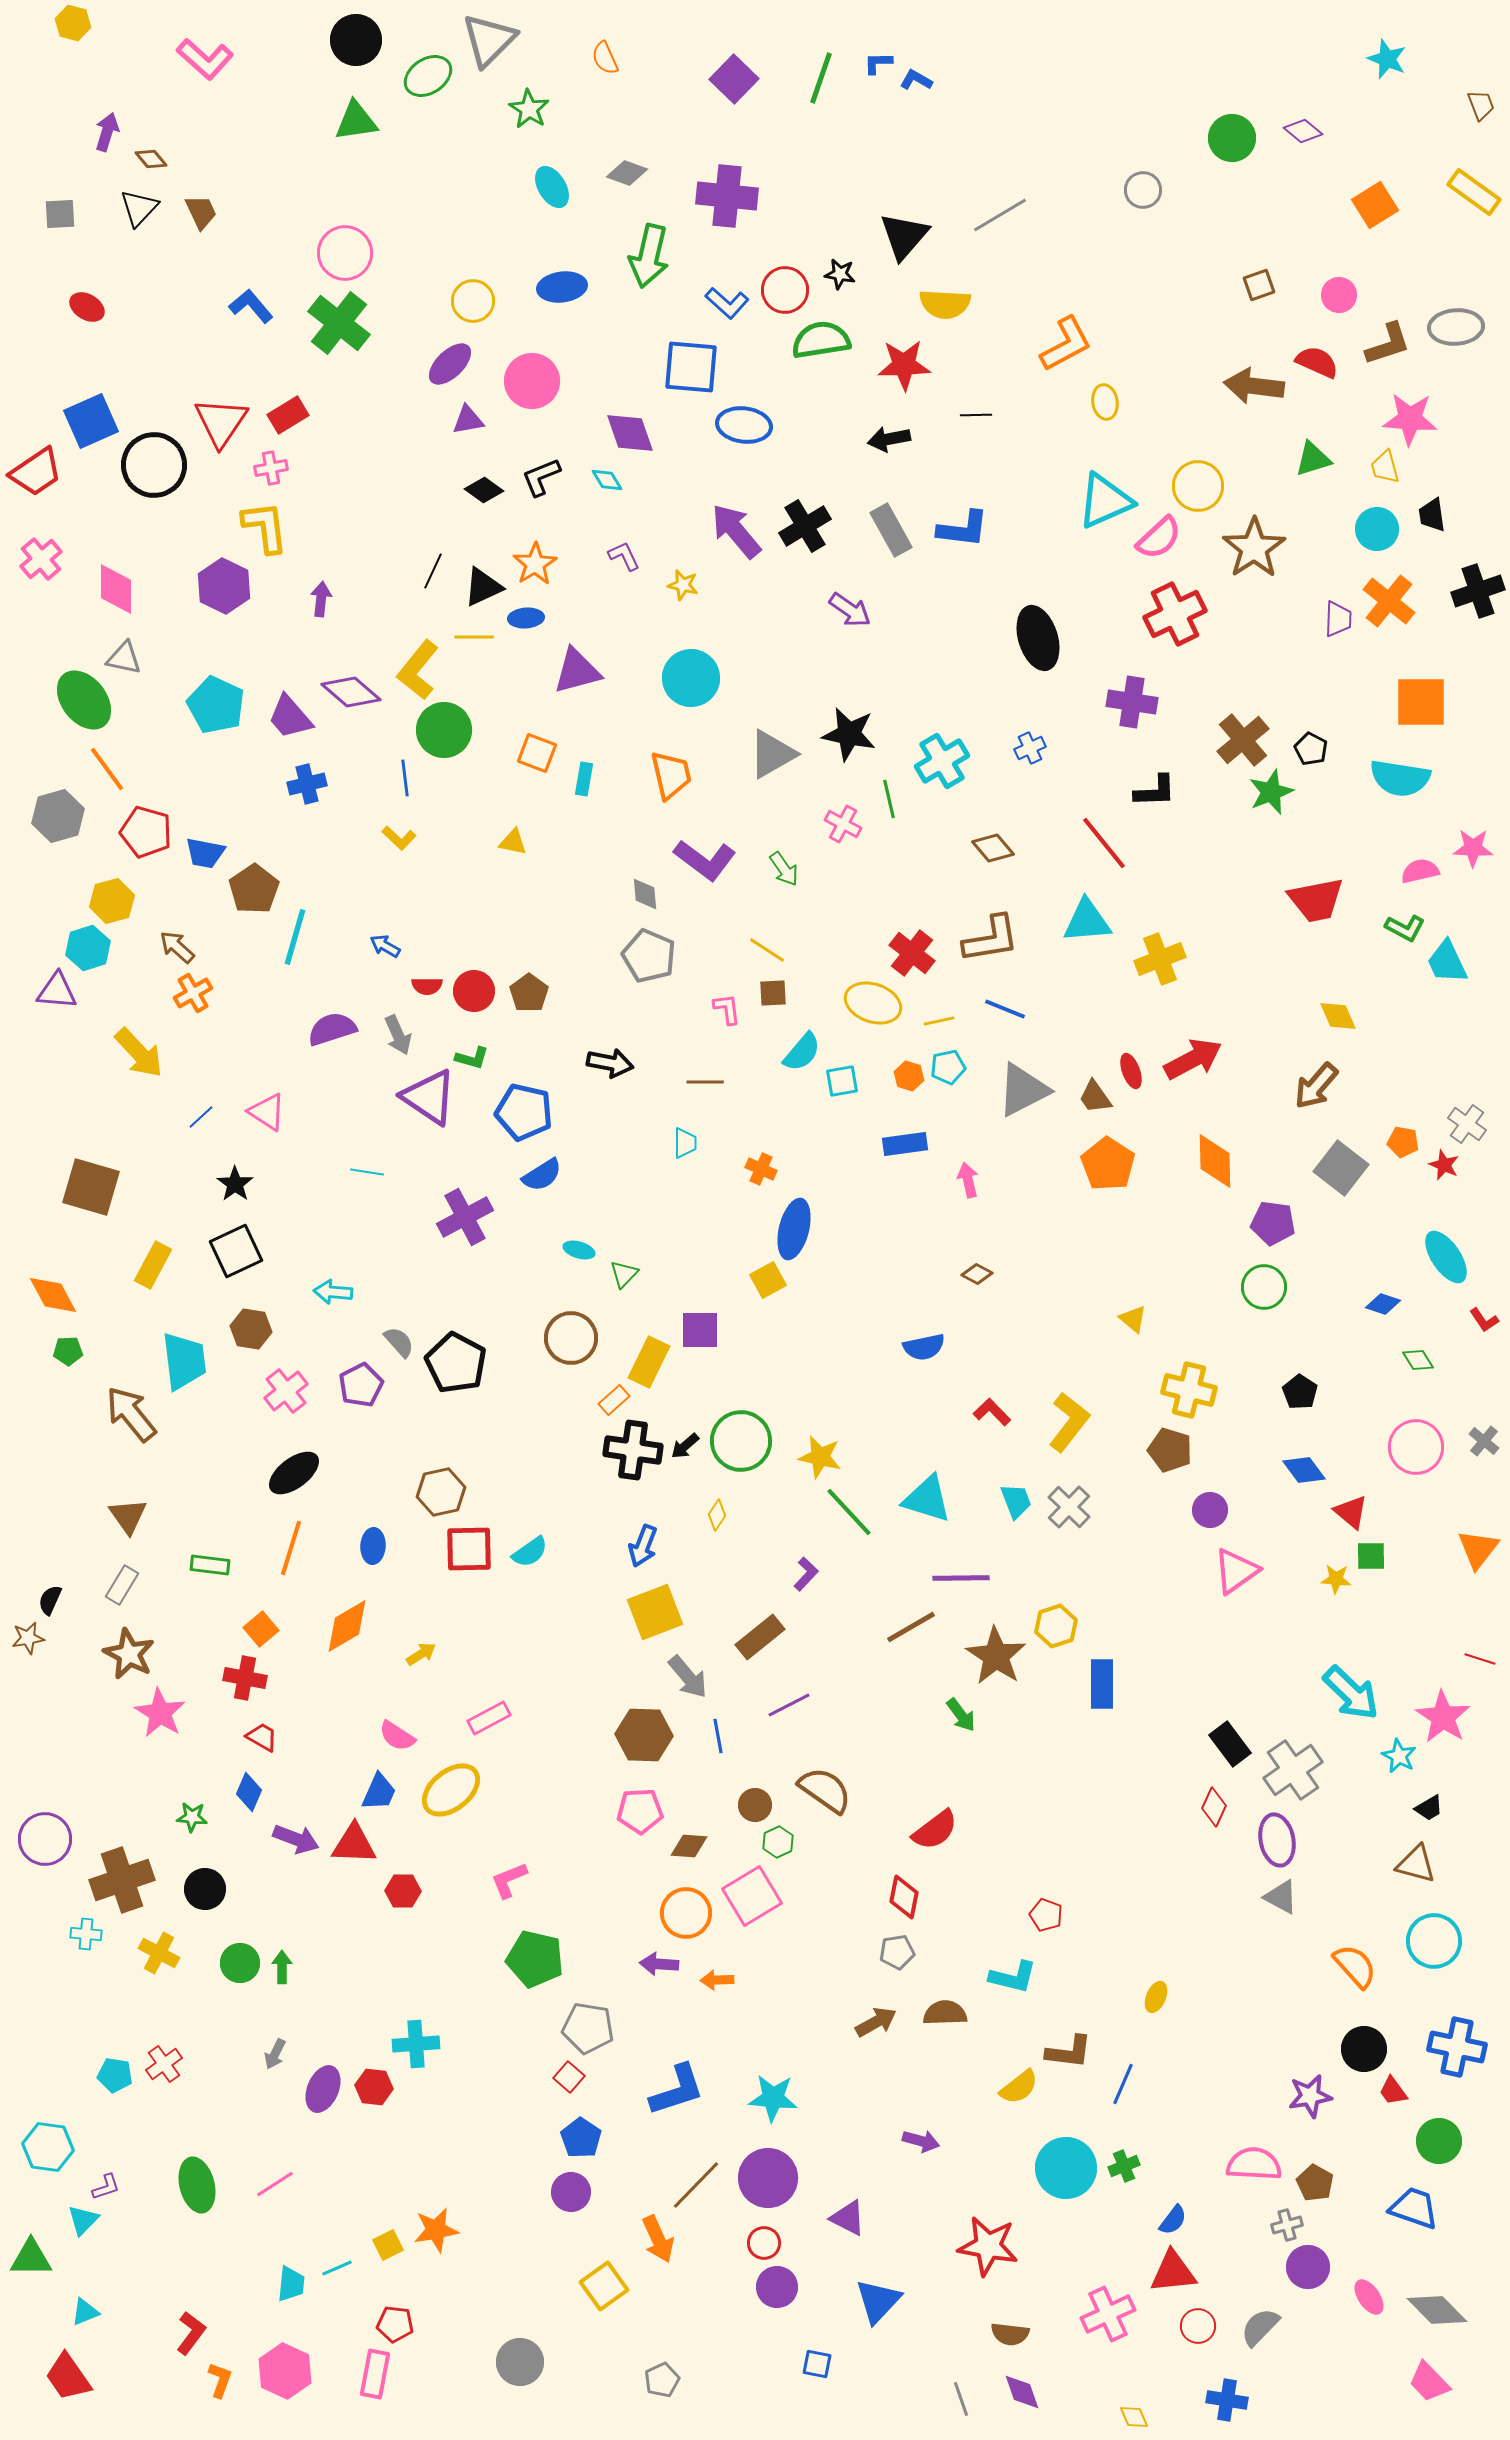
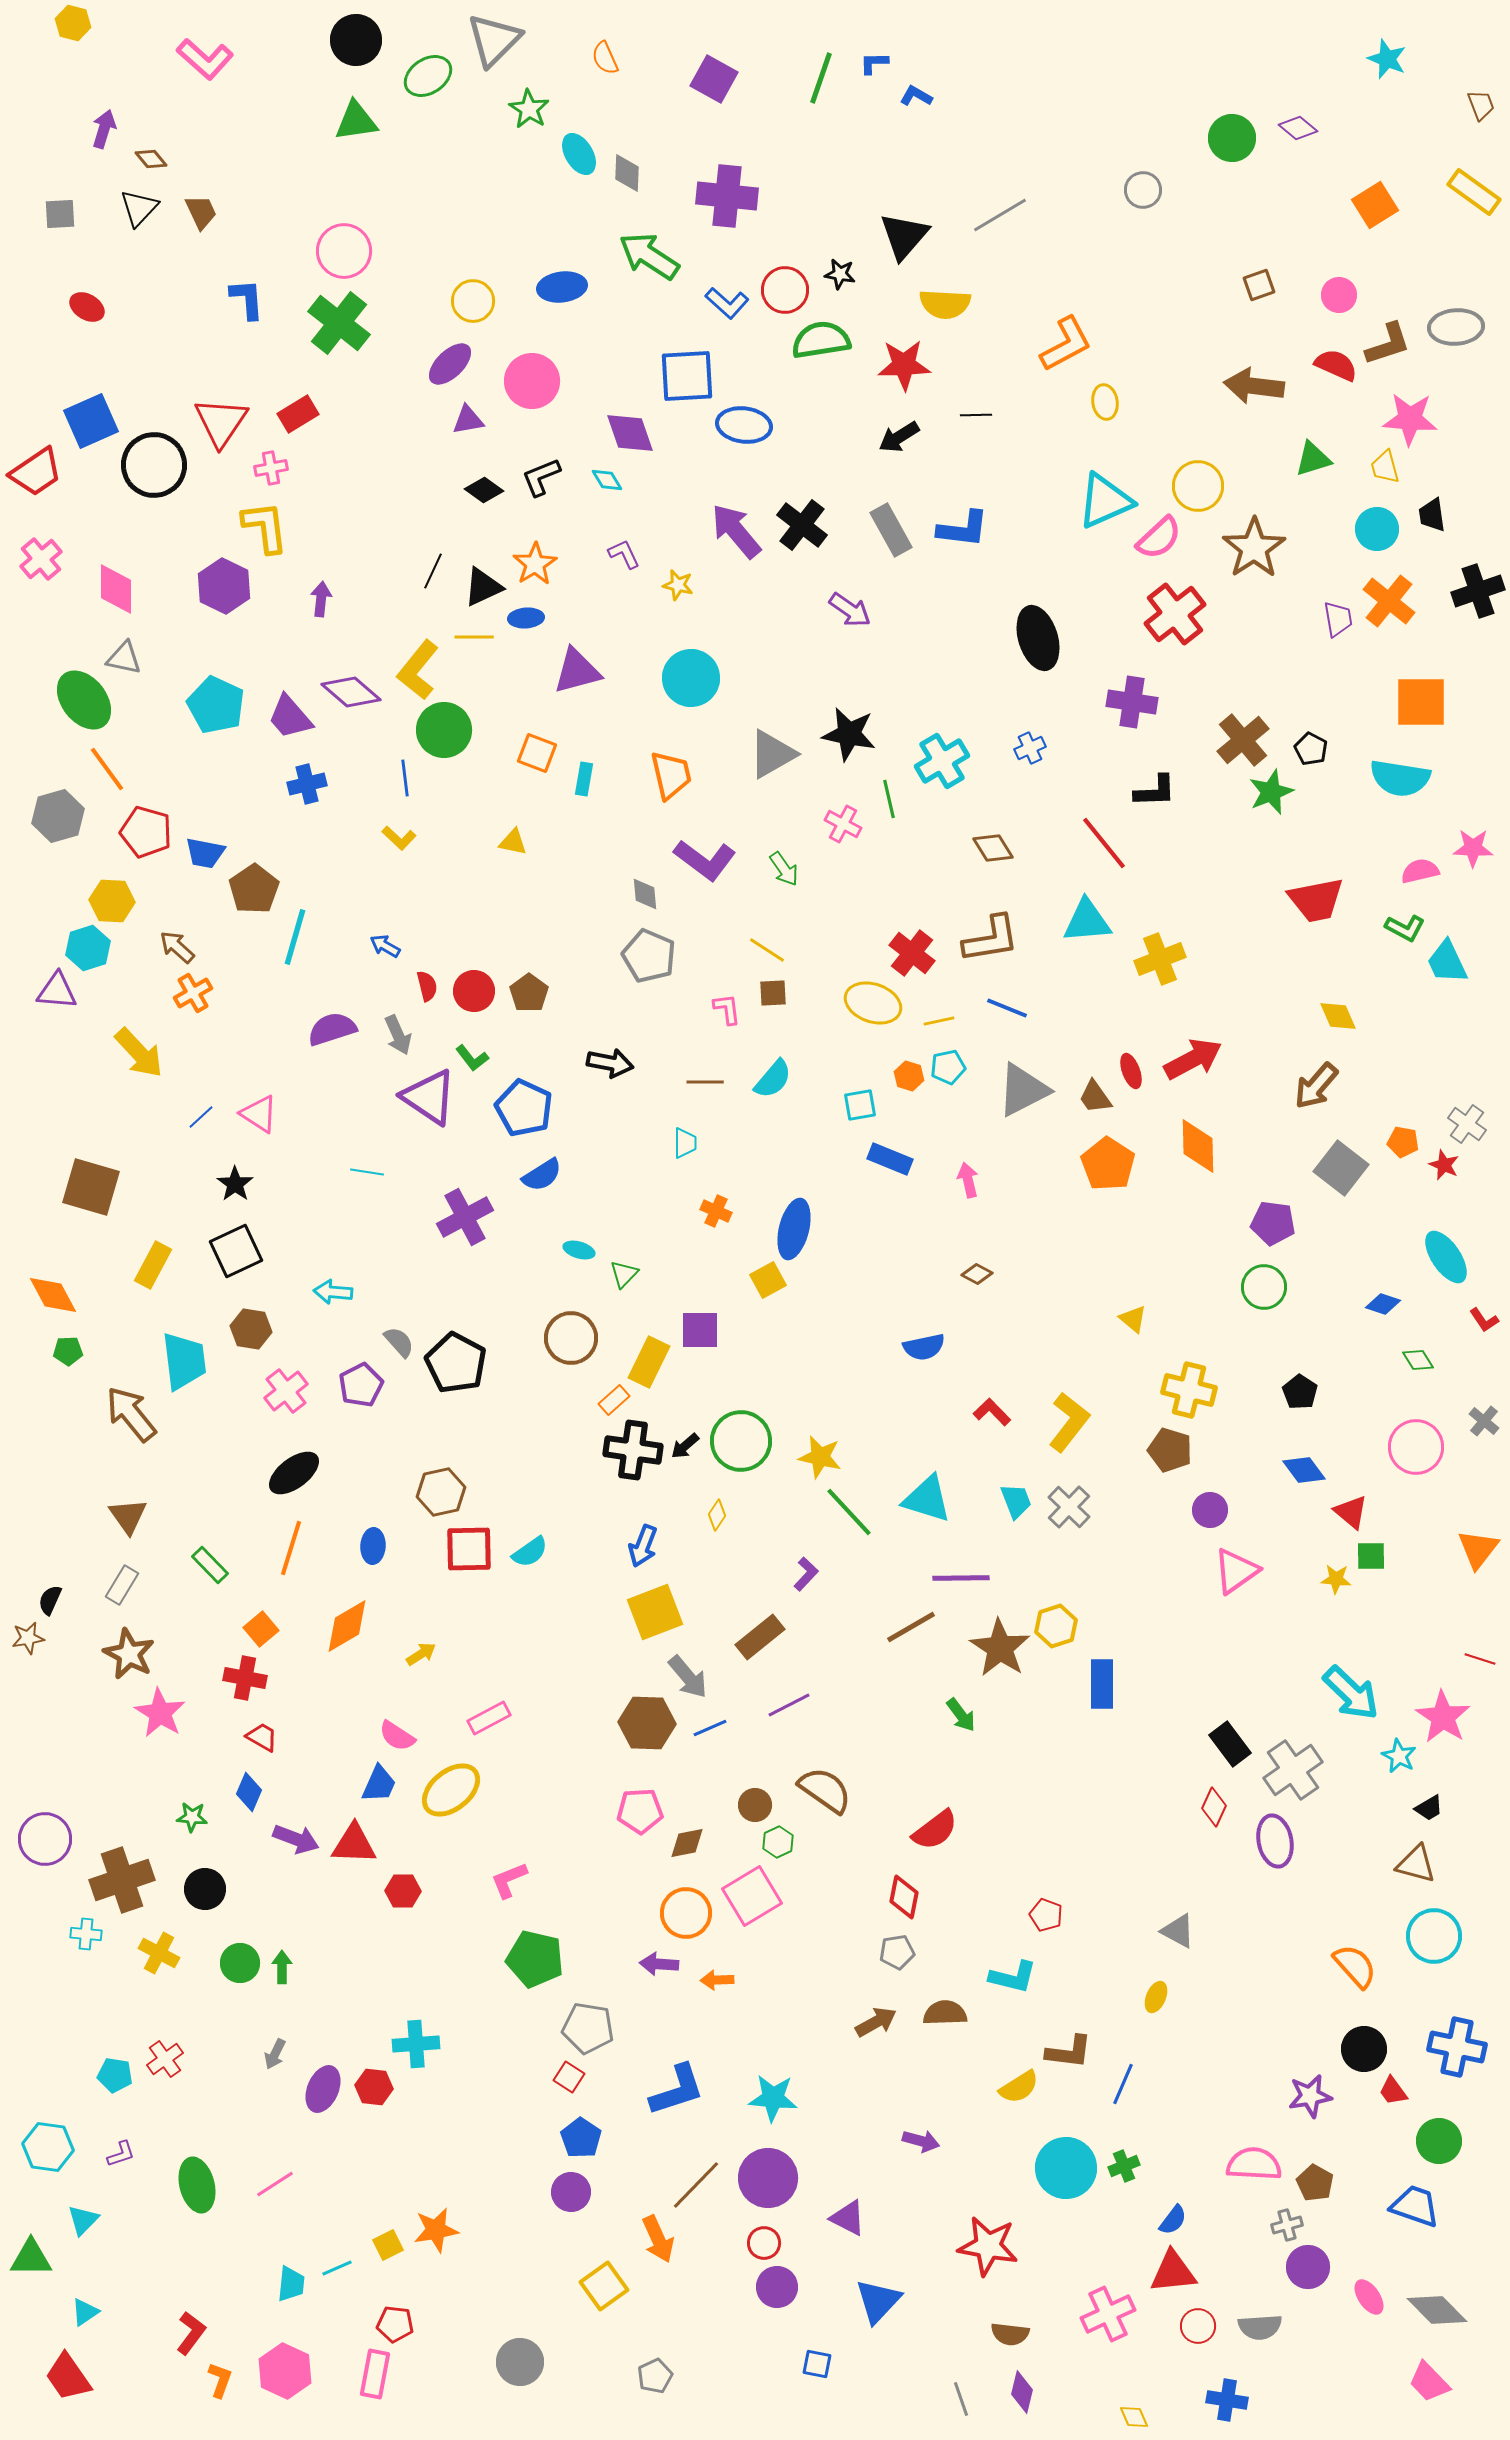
gray triangle at (489, 40): moved 5 px right
blue L-shape at (878, 63): moved 4 px left
purple square at (734, 79): moved 20 px left; rotated 15 degrees counterclockwise
blue L-shape at (916, 80): moved 16 px down
purple diamond at (1303, 131): moved 5 px left, 3 px up
purple arrow at (107, 132): moved 3 px left, 3 px up
gray diamond at (627, 173): rotated 72 degrees clockwise
cyan ellipse at (552, 187): moved 27 px right, 33 px up
pink circle at (345, 253): moved 1 px left, 2 px up
green arrow at (649, 256): rotated 110 degrees clockwise
blue L-shape at (251, 306): moved 4 px left, 7 px up; rotated 36 degrees clockwise
red semicircle at (1317, 362): moved 19 px right, 3 px down
blue square at (691, 367): moved 4 px left, 9 px down; rotated 8 degrees counterclockwise
red rectangle at (288, 415): moved 10 px right, 1 px up
black arrow at (889, 439): moved 10 px right, 2 px up; rotated 21 degrees counterclockwise
black cross at (805, 526): moved 3 px left, 1 px up; rotated 21 degrees counterclockwise
purple L-shape at (624, 556): moved 2 px up
yellow star at (683, 585): moved 5 px left
red cross at (1175, 614): rotated 12 degrees counterclockwise
purple trapezoid at (1338, 619): rotated 12 degrees counterclockwise
brown diamond at (993, 848): rotated 9 degrees clockwise
yellow hexagon at (112, 901): rotated 18 degrees clockwise
red semicircle at (427, 986): rotated 104 degrees counterclockwise
blue line at (1005, 1009): moved 2 px right, 1 px up
cyan semicircle at (802, 1052): moved 29 px left, 27 px down
green L-shape at (472, 1058): rotated 36 degrees clockwise
cyan square at (842, 1081): moved 18 px right, 24 px down
pink triangle at (267, 1112): moved 8 px left, 2 px down
blue pentagon at (524, 1112): moved 4 px up; rotated 12 degrees clockwise
blue rectangle at (905, 1144): moved 15 px left, 15 px down; rotated 30 degrees clockwise
orange diamond at (1215, 1161): moved 17 px left, 15 px up
orange cross at (761, 1169): moved 45 px left, 42 px down
gray cross at (1484, 1441): moved 20 px up
green rectangle at (210, 1565): rotated 39 degrees clockwise
brown star at (996, 1656): moved 4 px right, 8 px up
brown hexagon at (644, 1735): moved 3 px right, 12 px up
blue line at (718, 1736): moved 8 px left, 8 px up; rotated 76 degrees clockwise
blue trapezoid at (379, 1792): moved 8 px up
purple ellipse at (1277, 1840): moved 2 px left, 1 px down
brown diamond at (689, 1846): moved 2 px left, 3 px up; rotated 15 degrees counterclockwise
gray triangle at (1281, 1897): moved 103 px left, 34 px down
cyan circle at (1434, 1941): moved 5 px up
red cross at (164, 2064): moved 1 px right, 5 px up
red square at (569, 2077): rotated 8 degrees counterclockwise
yellow semicircle at (1019, 2087): rotated 6 degrees clockwise
purple L-shape at (106, 2187): moved 15 px right, 33 px up
blue trapezoid at (1414, 2208): moved 1 px right, 2 px up
cyan triangle at (85, 2312): rotated 12 degrees counterclockwise
gray semicircle at (1260, 2327): rotated 138 degrees counterclockwise
gray pentagon at (662, 2380): moved 7 px left, 4 px up
purple diamond at (1022, 2392): rotated 33 degrees clockwise
